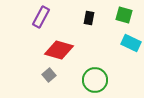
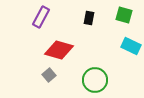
cyan rectangle: moved 3 px down
